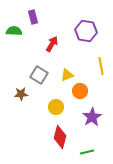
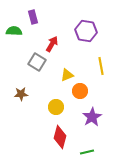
gray square: moved 2 px left, 13 px up
